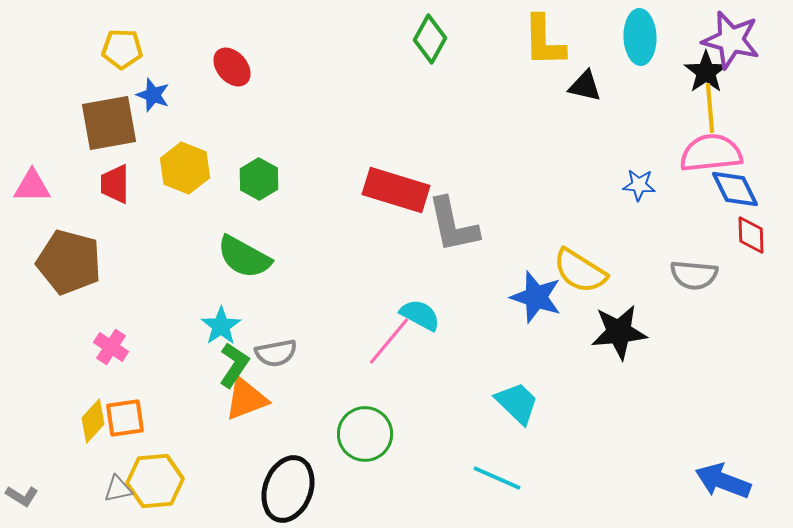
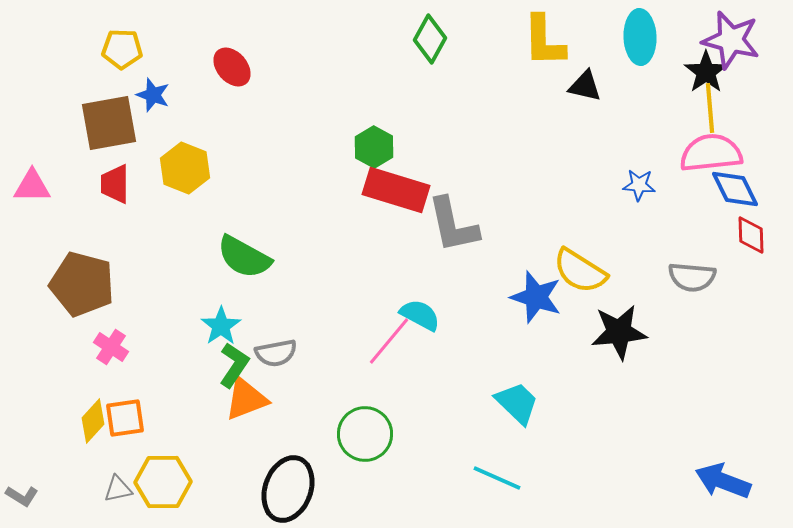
green hexagon at (259, 179): moved 115 px right, 32 px up
brown pentagon at (69, 262): moved 13 px right, 22 px down
gray semicircle at (694, 275): moved 2 px left, 2 px down
yellow hexagon at (155, 481): moved 8 px right, 1 px down; rotated 4 degrees clockwise
